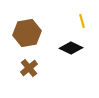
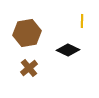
yellow line: rotated 16 degrees clockwise
black diamond: moved 3 px left, 2 px down
